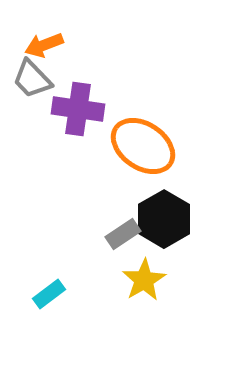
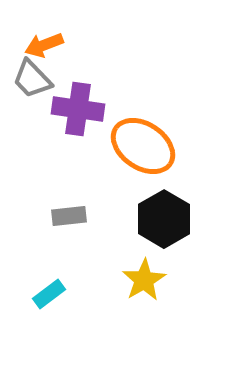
gray rectangle: moved 54 px left, 18 px up; rotated 28 degrees clockwise
